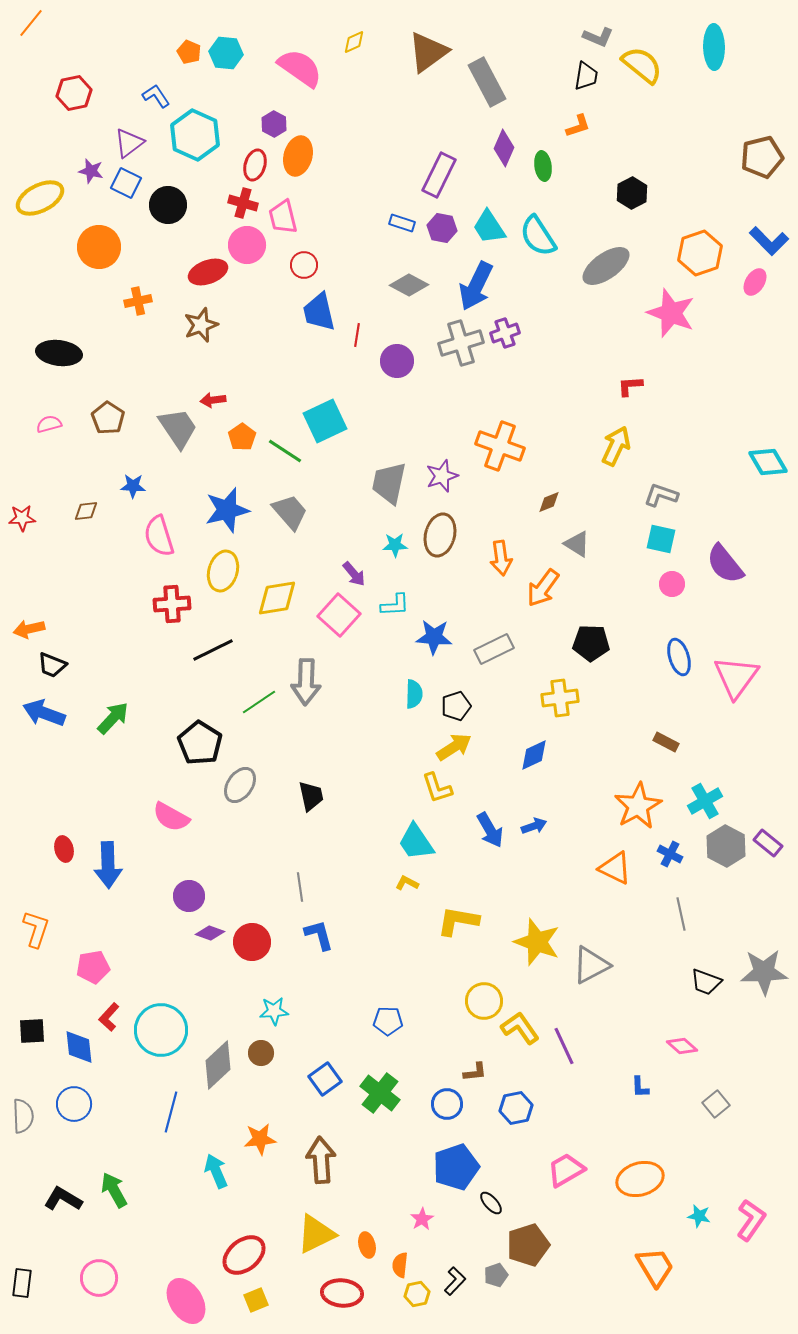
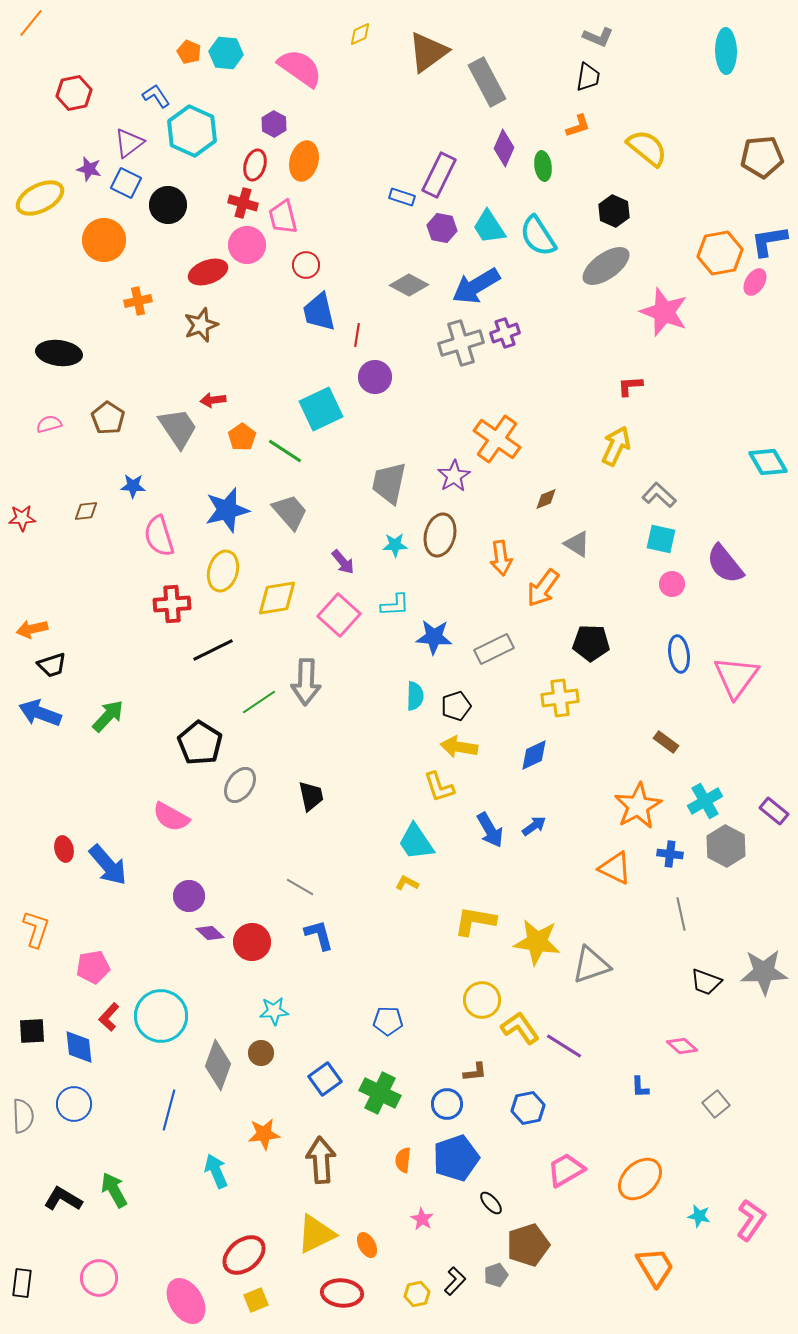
yellow diamond at (354, 42): moved 6 px right, 8 px up
cyan ellipse at (714, 47): moved 12 px right, 4 px down
yellow semicircle at (642, 65): moved 5 px right, 83 px down
black trapezoid at (586, 76): moved 2 px right, 1 px down
cyan hexagon at (195, 135): moved 3 px left, 4 px up
orange ellipse at (298, 156): moved 6 px right, 5 px down
brown pentagon at (762, 157): rotated 9 degrees clockwise
purple star at (91, 171): moved 2 px left, 2 px up
black hexagon at (632, 193): moved 18 px left, 18 px down; rotated 8 degrees counterclockwise
blue rectangle at (402, 223): moved 26 px up
blue L-shape at (769, 241): rotated 126 degrees clockwise
orange circle at (99, 247): moved 5 px right, 7 px up
orange hexagon at (700, 253): moved 20 px right; rotated 9 degrees clockwise
red circle at (304, 265): moved 2 px right
blue arrow at (476, 286): rotated 33 degrees clockwise
pink star at (671, 313): moved 7 px left, 1 px up
purple circle at (397, 361): moved 22 px left, 16 px down
cyan square at (325, 421): moved 4 px left, 12 px up
orange cross at (500, 446): moved 3 px left, 7 px up; rotated 15 degrees clockwise
purple star at (442, 476): moved 12 px right; rotated 12 degrees counterclockwise
gray L-shape at (661, 495): moved 2 px left; rotated 24 degrees clockwise
brown diamond at (549, 502): moved 3 px left, 3 px up
purple arrow at (354, 574): moved 11 px left, 12 px up
orange arrow at (29, 629): moved 3 px right
blue ellipse at (679, 657): moved 3 px up; rotated 9 degrees clockwise
black trapezoid at (52, 665): rotated 40 degrees counterclockwise
cyan semicircle at (414, 694): moved 1 px right, 2 px down
blue arrow at (44, 713): moved 4 px left
green arrow at (113, 718): moved 5 px left, 2 px up
brown rectangle at (666, 742): rotated 10 degrees clockwise
yellow arrow at (454, 747): moved 5 px right; rotated 138 degrees counterclockwise
yellow L-shape at (437, 788): moved 2 px right, 1 px up
blue arrow at (534, 826): rotated 15 degrees counterclockwise
purple rectangle at (768, 843): moved 6 px right, 32 px up
blue cross at (670, 854): rotated 20 degrees counterclockwise
blue arrow at (108, 865): rotated 39 degrees counterclockwise
gray line at (300, 887): rotated 52 degrees counterclockwise
yellow L-shape at (458, 921): moved 17 px right
purple diamond at (210, 933): rotated 24 degrees clockwise
yellow star at (537, 942): rotated 12 degrees counterclockwise
gray triangle at (591, 965): rotated 9 degrees clockwise
yellow circle at (484, 1001): moved 2 px left, 1 px up
cyan circle at (161, 1030): moved 14 px up
purple line at (564, 1046): rotated 33 degrees counterclockwise
gray diamond at (218, 1065): rotated 27 degrees counterclockwise
green cross at (380, 1093): rotated 12 degrees counterclockwise
blue hexagon at (516, 1108): moved 12 px right
blue line at (171, 1112): moved 2 px left, 2 px up
orange star at (260, 1139): moved 4 px right, 5 px up
blue pentagon at (456, 1167): moved 9 px up
orange ellipse at (640, 1179): rotated 27 degrees counterclockwise
pink star at (422, 1219): rotated 10 degrees counterclockwise
orange ellipse at (367, 1245): rotated 15 degrees counterclockwise
orange semicircle at (400, 1265): moved 3 px right, 105 px up
